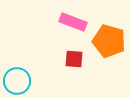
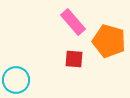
pink rectangle: rotated 28 degrees clockwise
cyan circle: moved 1 px left, 1 px up
